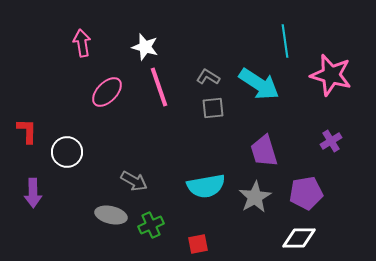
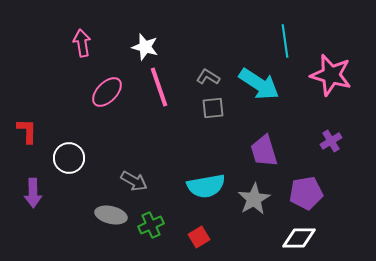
white circle: moved 2 px right, 6 px down
gray star: moved 1 px left, 2 px down
red square: moved 1 px right, 7 px up; rotated 20 degrees counterclockwise
